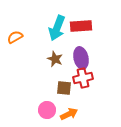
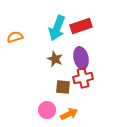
red rectangle: rotated 15 degrees counterclockwise
orange semicircle: rotated 14 degrees clockwise
brown square: moved 1 px left, 1 px up
